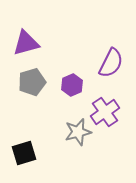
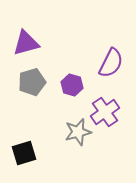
purple hexagon: rotated 20 degrees counterclockwise
